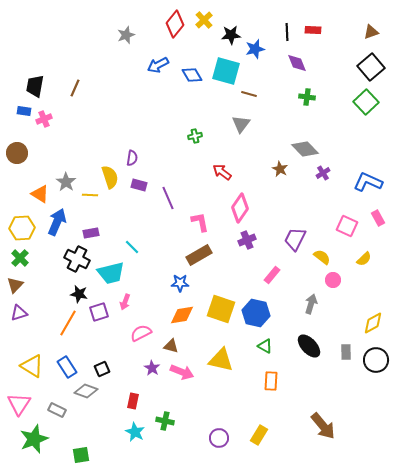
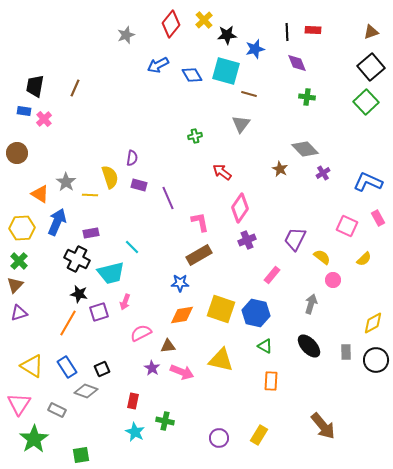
red diamond at (175, 24): moved 4 px left
black star at (231, 35): moved 4 px left
pink cross at (44, 119): rotated 21 degrees counterclockwise
green cross at (20, 258): moved 1 px left, 3 px down
brown triangle at (171, 346): moved 3 px left; rotated 21 degrees counterclockwise
green star at (34, 439): rotated 12 degrees counterclockwise
